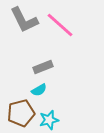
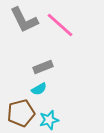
cyan semicircle: moved 1 px up
